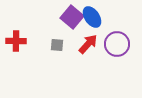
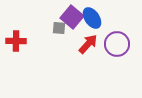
blue ellipse: moved 1 px down
gray square: moved 2 px right, 17 px up
